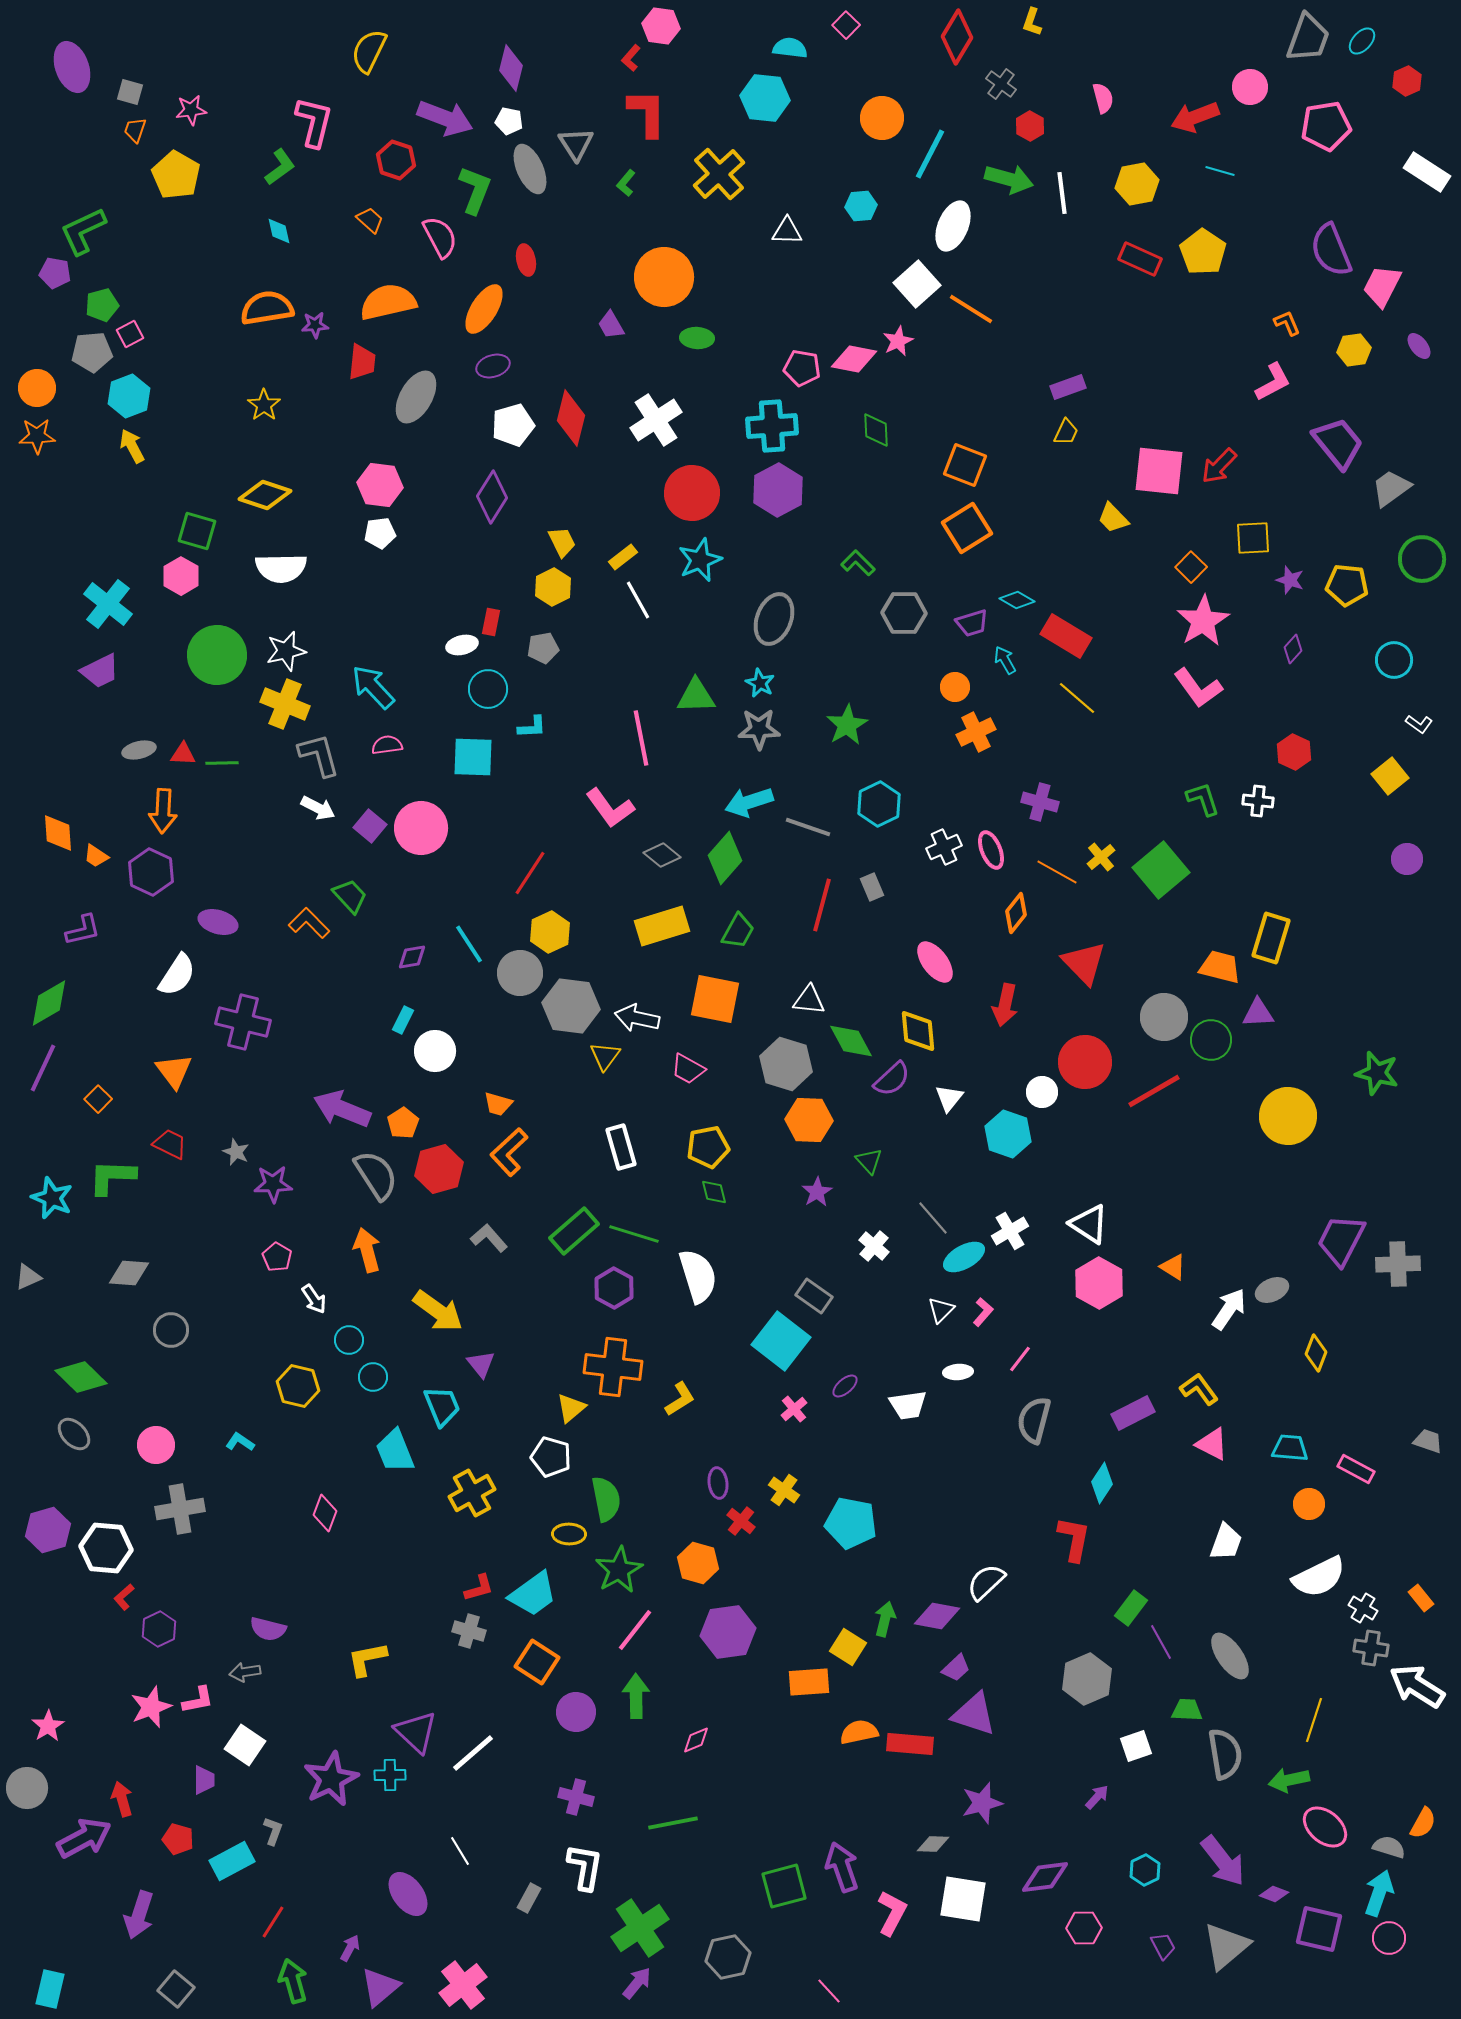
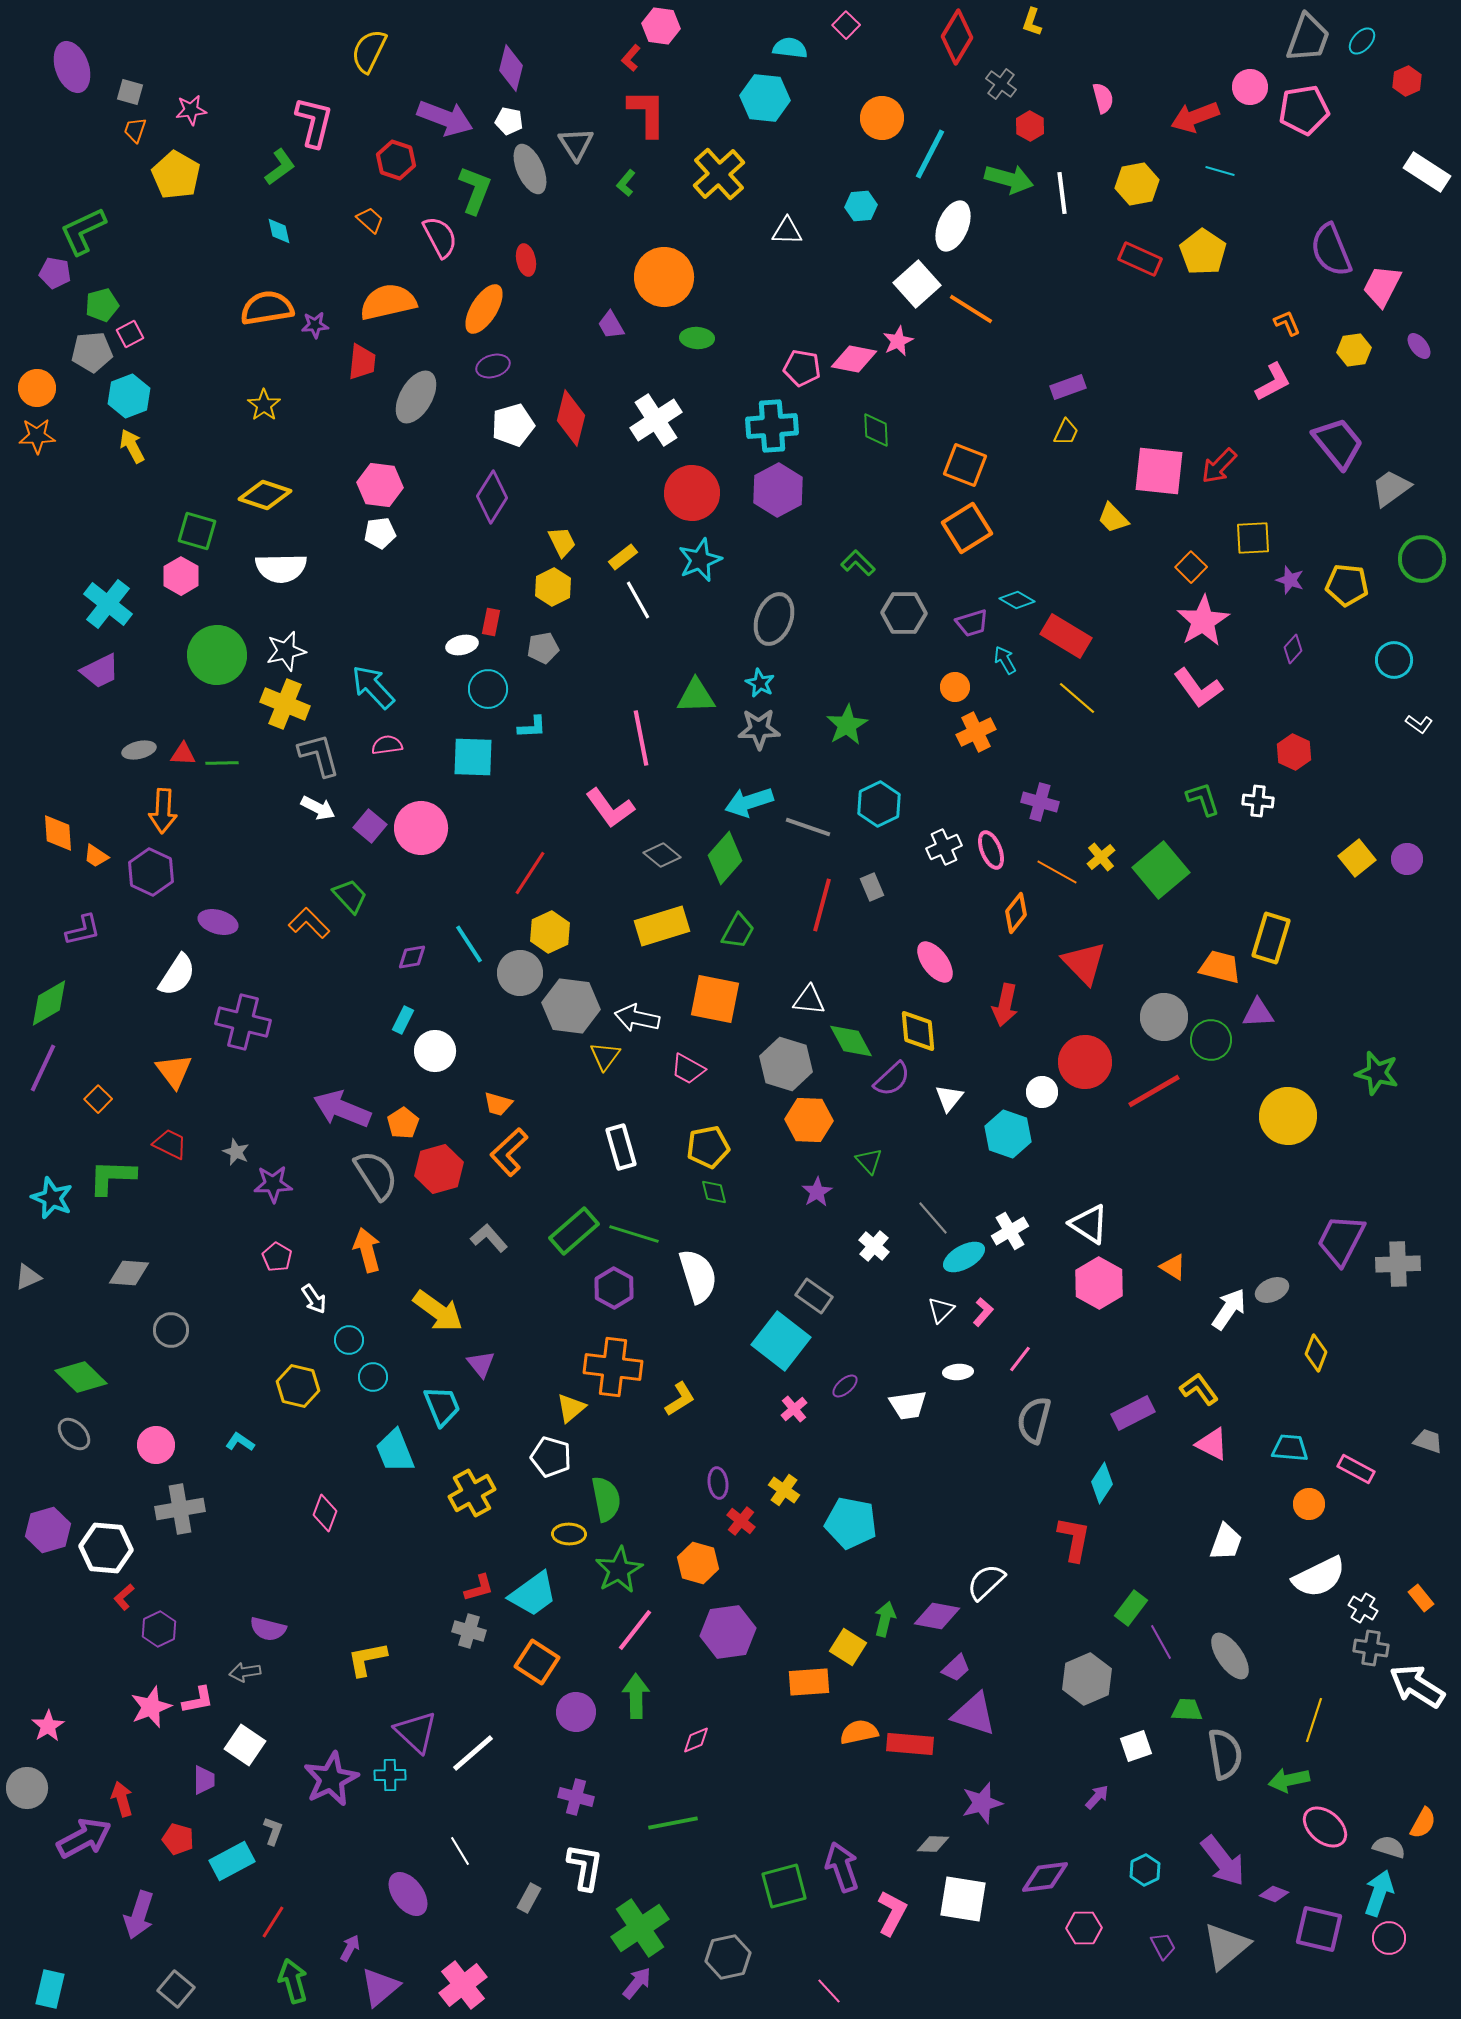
pink pentagon at (1326, 126): moved 22 px left, 16 px up
yellow square at (1390, 776): moved 33 px left, 82 px down
